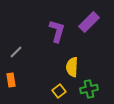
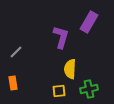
purple rectangle: rotated 15 degrees counterclockwise
purple L-shape: moved 4 px right, 6 px down
yellow semicircle: moved 2 px left, 2 px down
orange rectangle: moved 2 px right, 3 px down
yellow square: rotated 32 degrees clockwise
